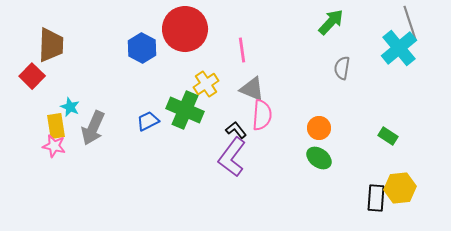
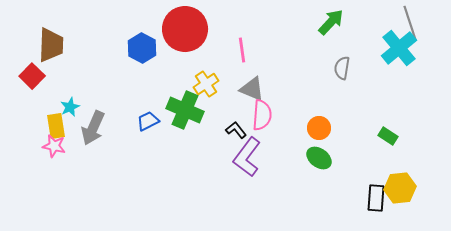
cyan star: rotated 24 degrees clockwise
purple L-shape: moved 15 px right
